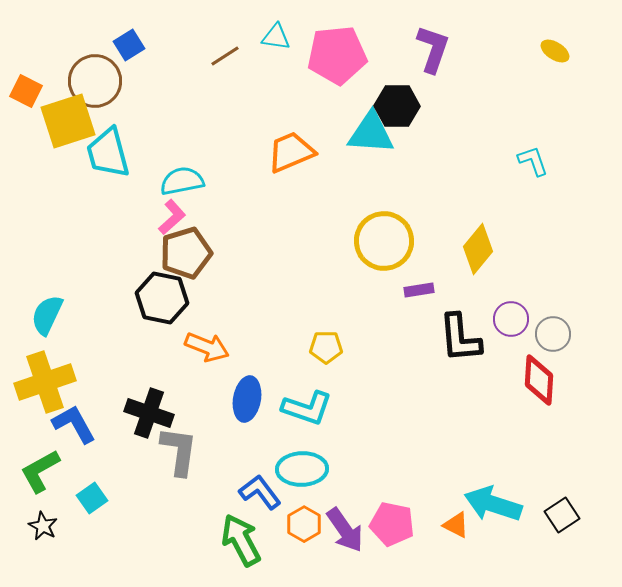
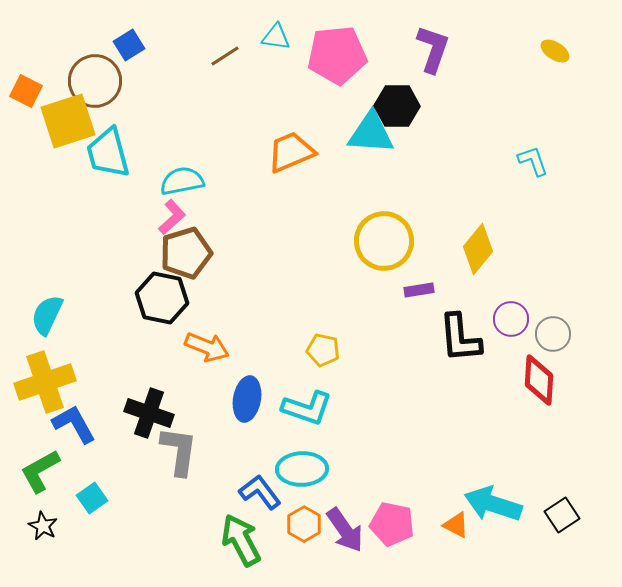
yellow pentagon at (326, 347): moved 3 px left, 3 px down; rotated 12 degrees clockwise
